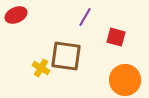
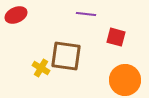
purple line: moved 1 px right, 3 px up; rotated 66 degrees clockwise
